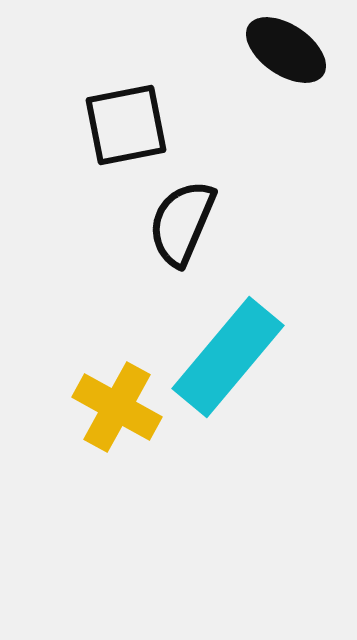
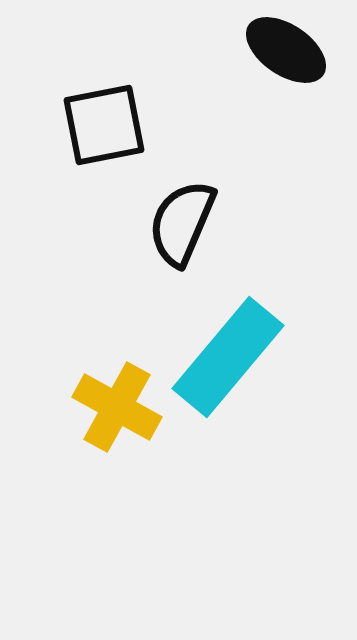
black square: moved 22 px left
